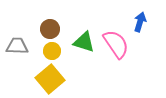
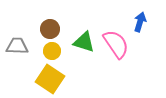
yellow square: rotated 16 degrees counterclockwise
